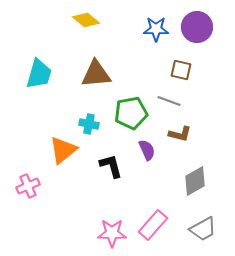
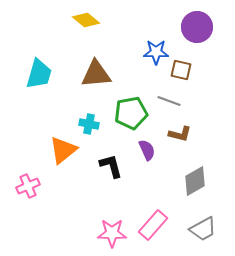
blue star: moved 23 px down
